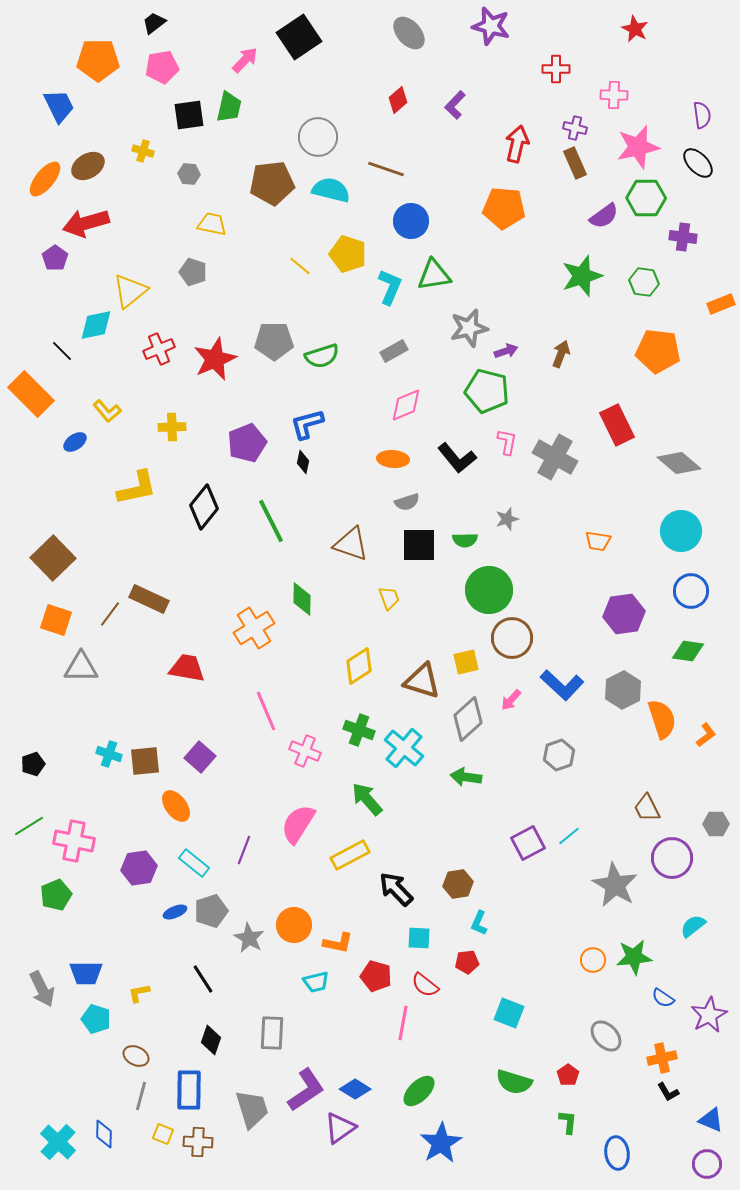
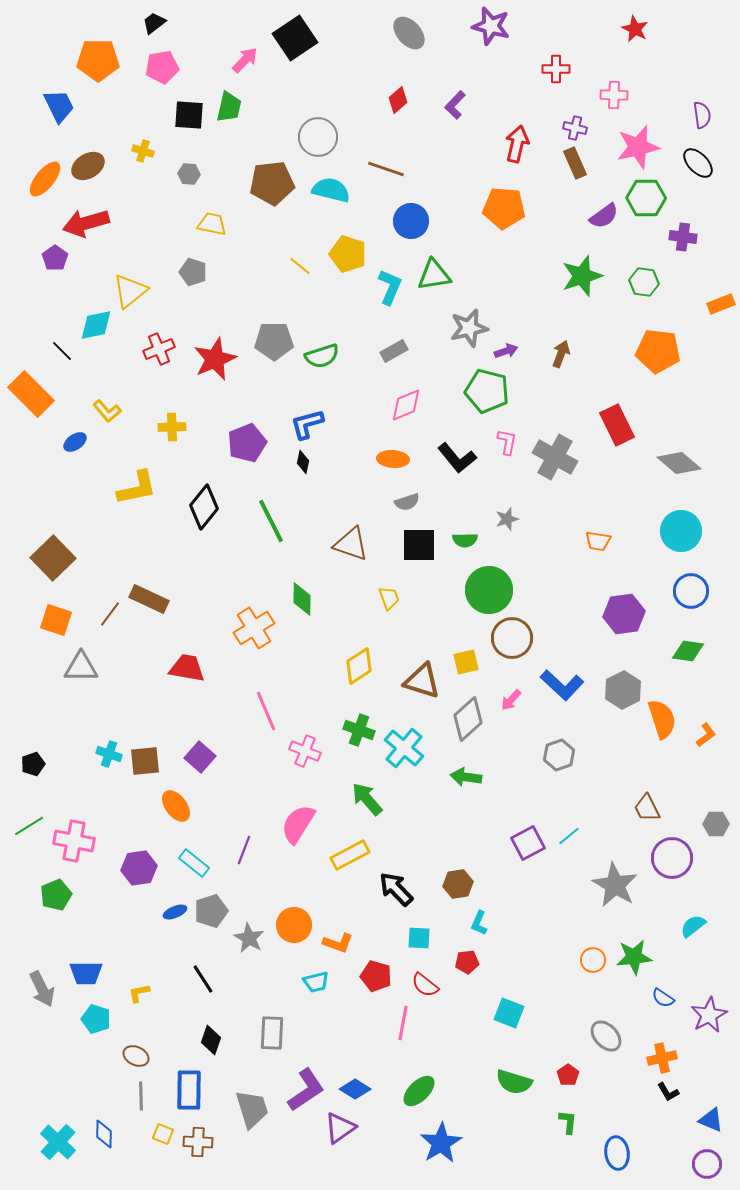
black square at (299, 37): moved 4 px left, 1 px down
black square at (189, 115): rotated 12 degrees clockwise
orange L-shape at (338, 943): rotated 8 degrees clockwise
gray line at (141, 1096): rotated 16 degrees counterclockwise
